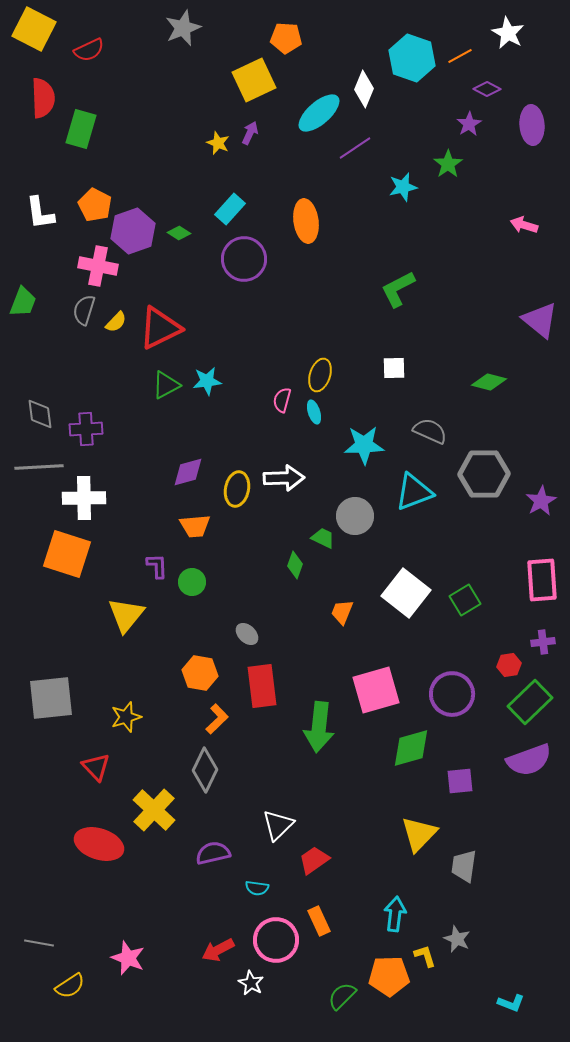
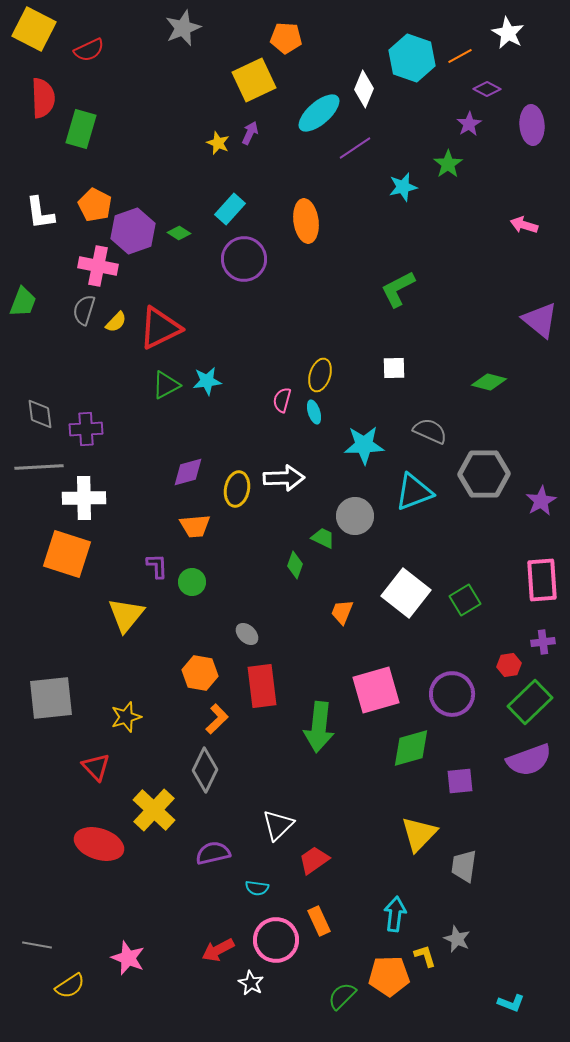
gray line at (39, 943): moved 2 px left, 2 px down
